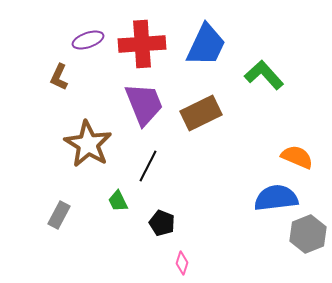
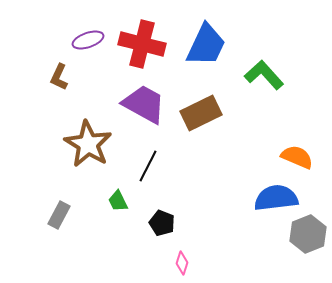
red cross: rotated 18 degrees clockwise
purple trapezoid: rotated 39 degrees counterclockwise
